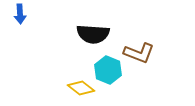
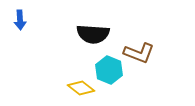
blue arrow: moved 6 px down
cyan hexagon: moved 1 px right
